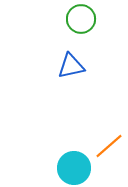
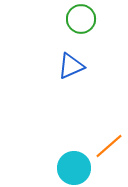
blue triangle: rotated 12 degrees counterclockwise
